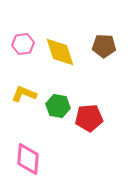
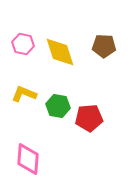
pink hexagon: rotated 20 degrees clockwise
